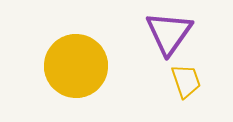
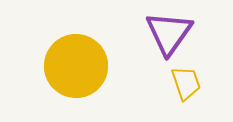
yellow trapezoid: moved 2 px down
